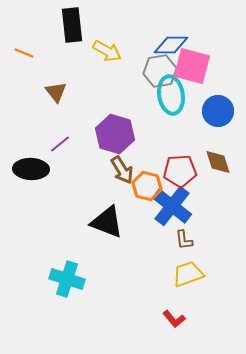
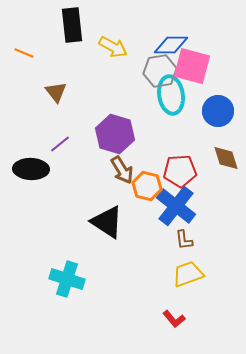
yellow arrow: moved 6 px right, 4 px up
brown diamond: moved 8 px right, 4 px up
blue cross: moved 4 px right
black triangle: rotated 12 degrees clockwise
